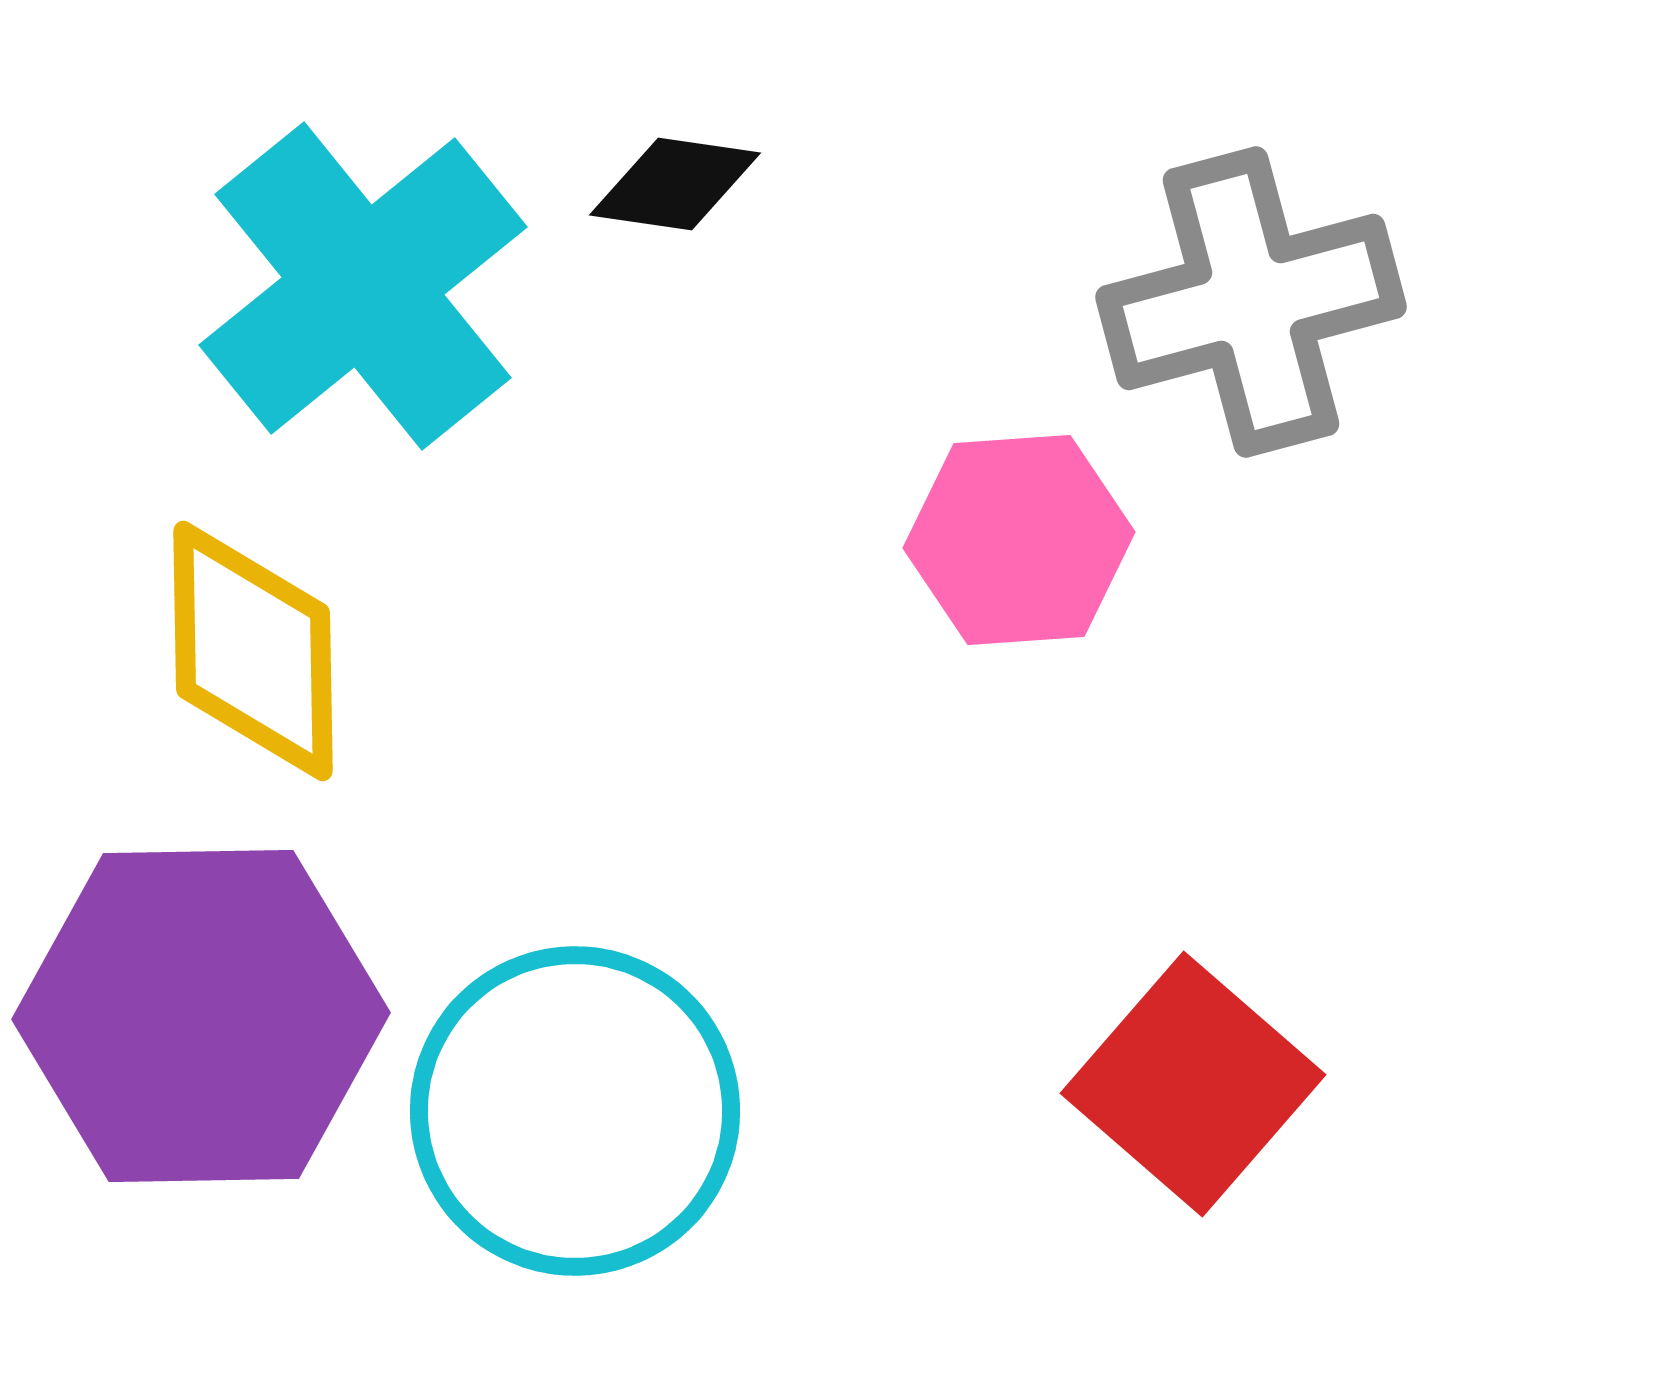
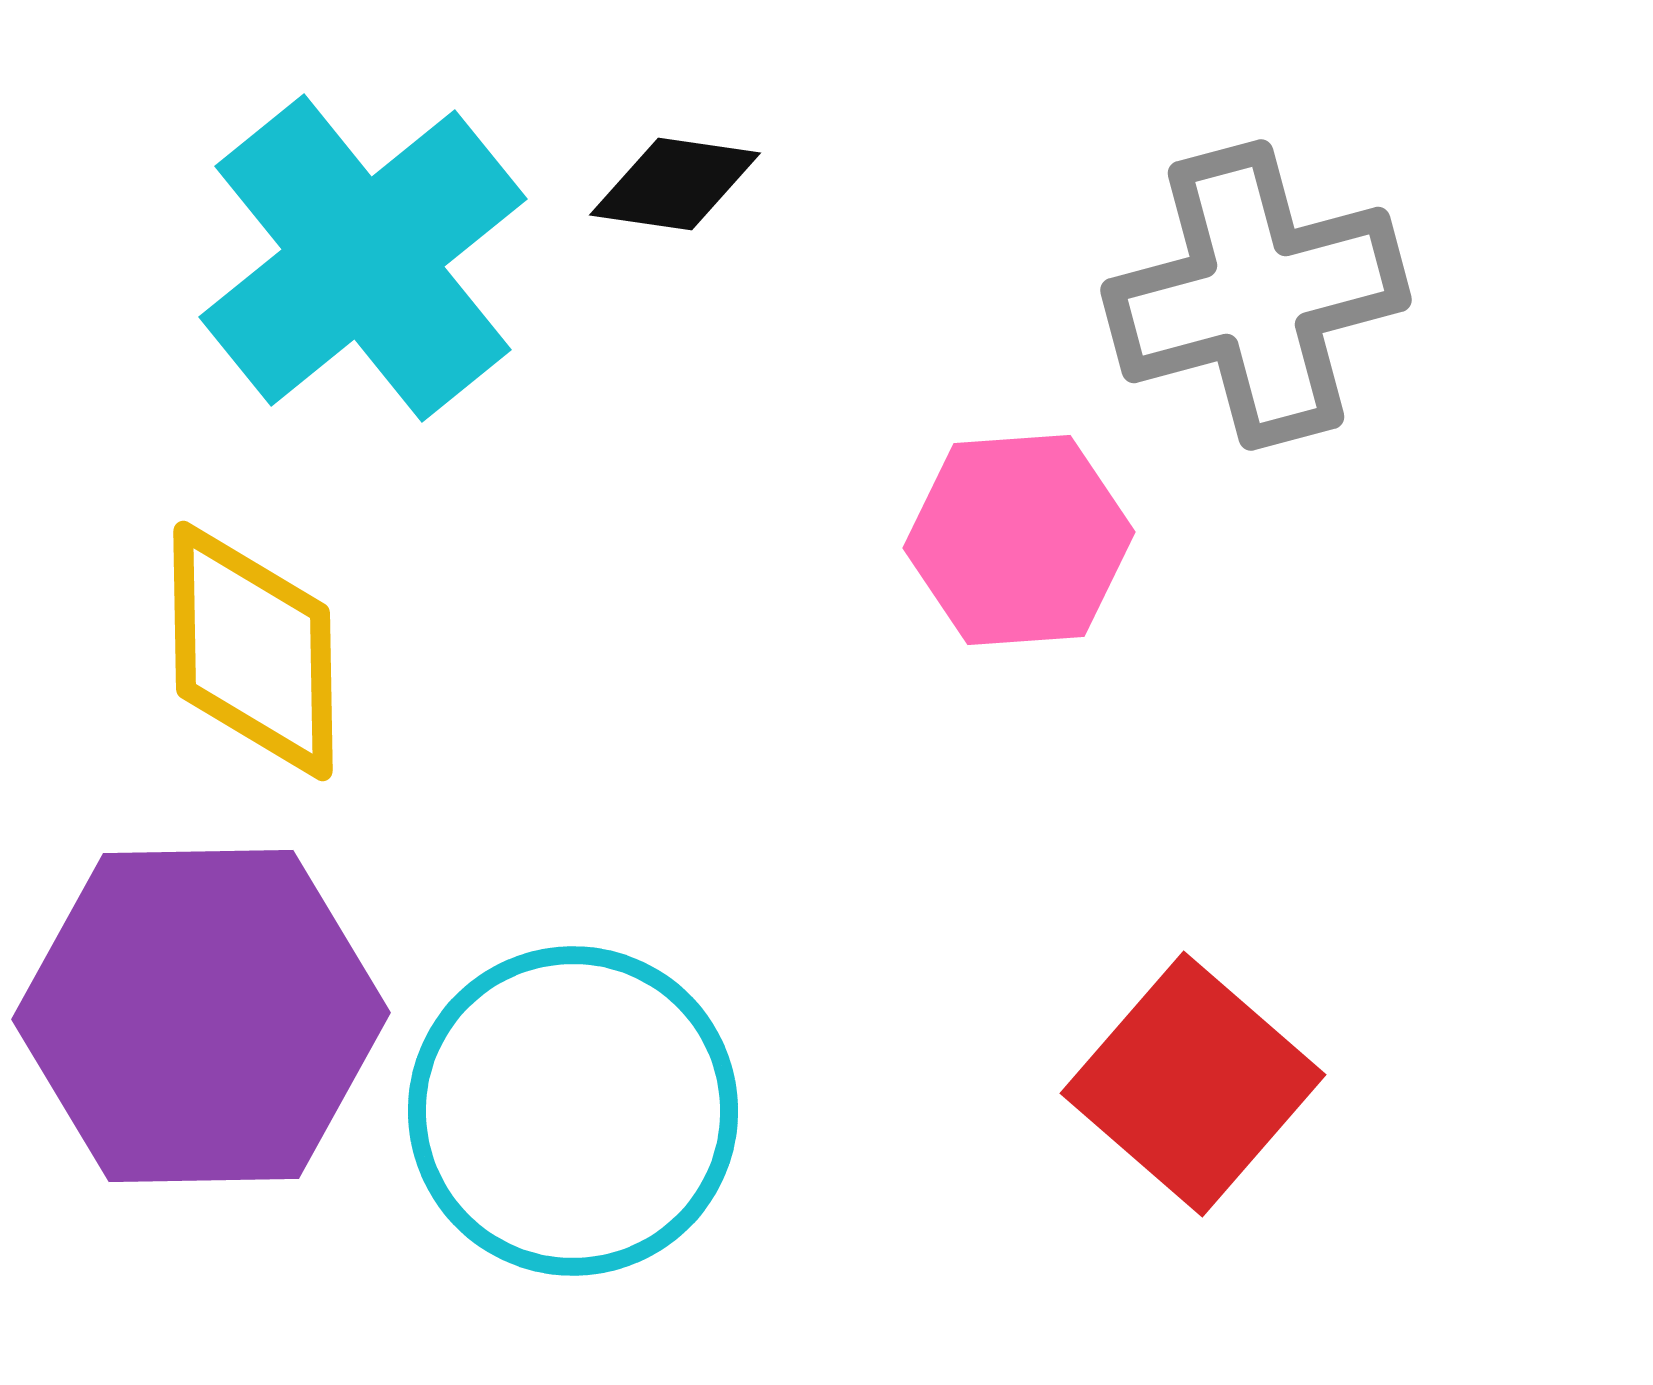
cyan cross: moved 28 px up
gray cross: moved 5 px right, 7 px up
cyan circle: moved 2 px left
